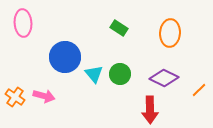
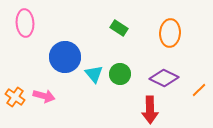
pink ellipse: moved 2 px right
